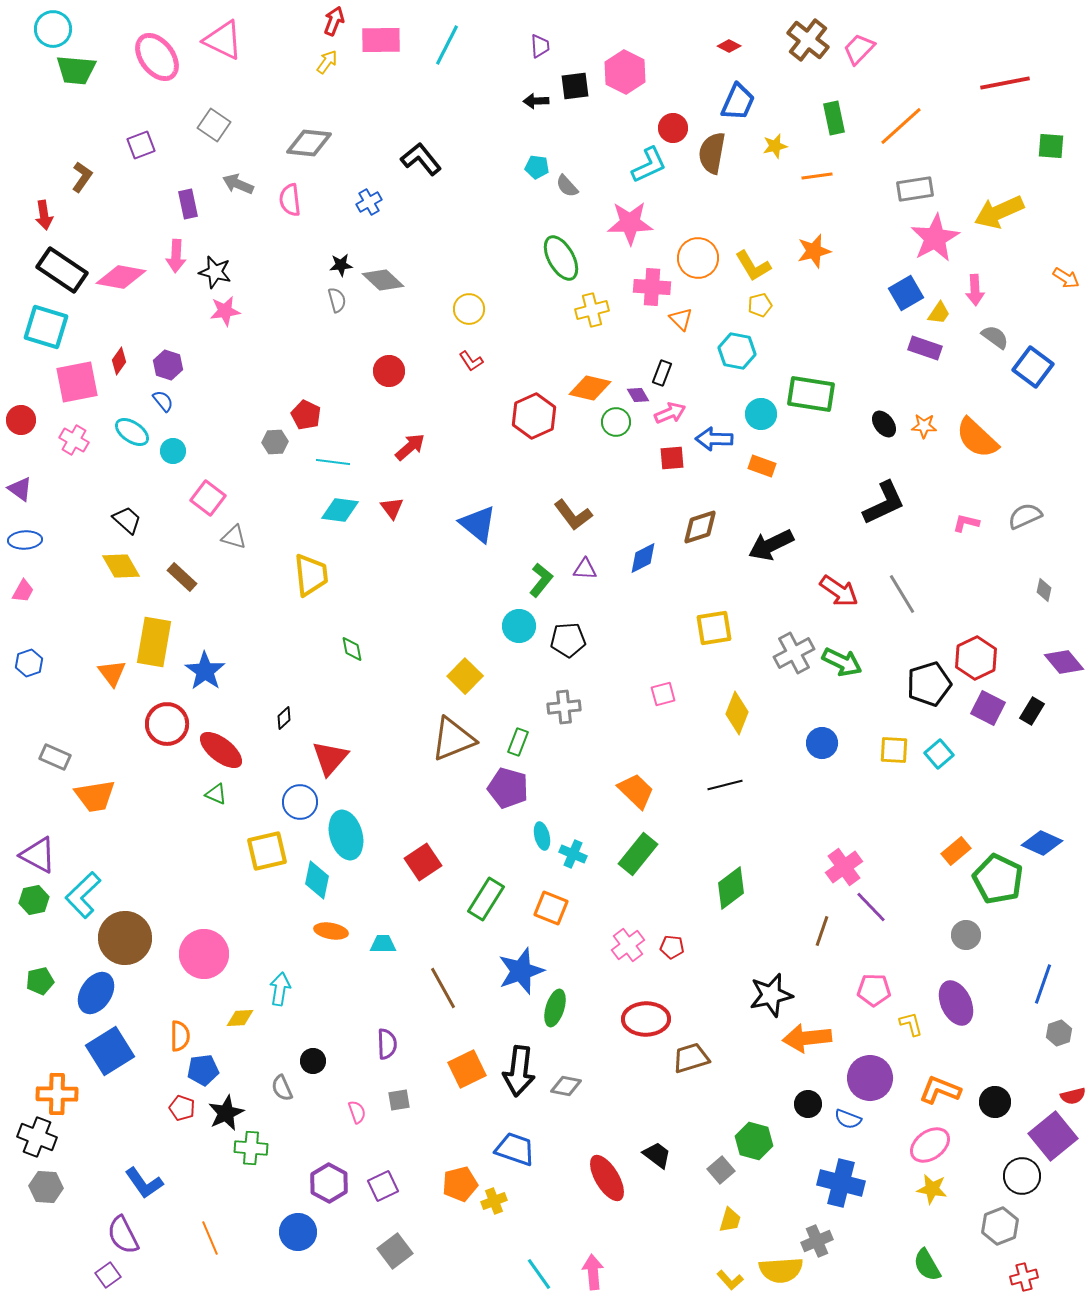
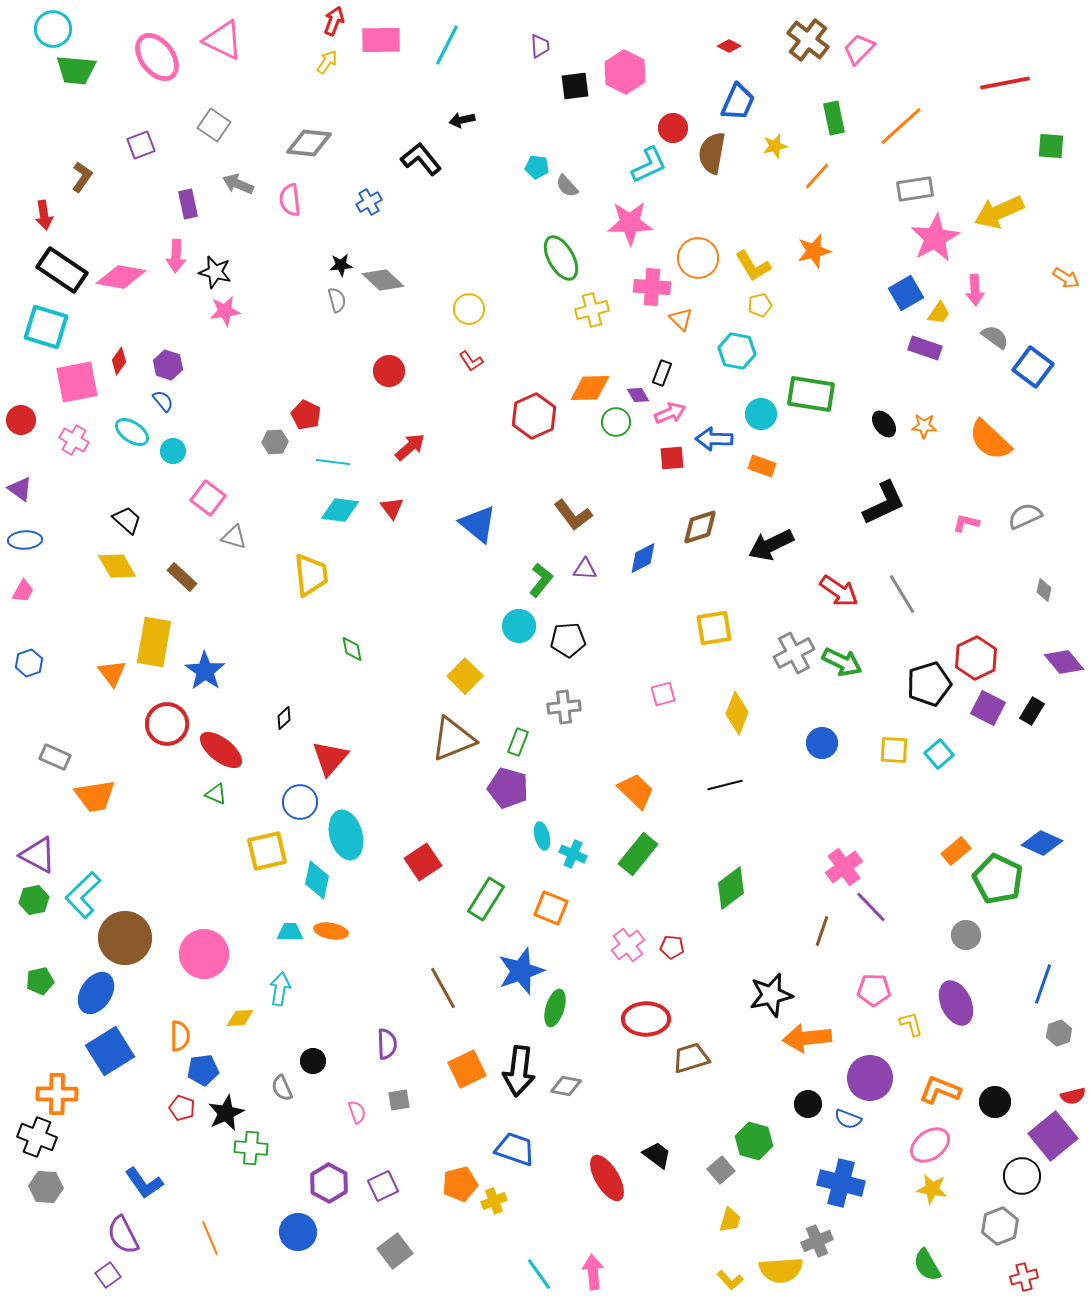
black arrow at (536, 101): moved 74 px left, 19 px down; rotated 10 degrees counterclockwise
orange line at (817, 176): rotated 40 degrees counterclockwise
orange diamond at (590, 388): rotated 15 degrees counterclockwise
orange semicircle at (977, 438): moved 13 px right, 2 px down
yellow diamond at (121, 566): moved 4 px left
cyan trapezoid at (383, 944): moved 93 px left, 12 px up
